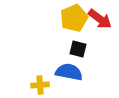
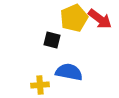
black square: moved 26 px left, 9 px up
